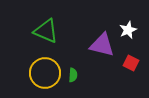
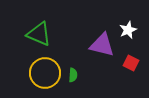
green triangle: moved 7 px left, 3 px down
